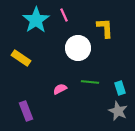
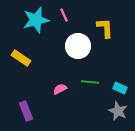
cyan star: rotated 20 degrees clockwise
white circle: moved 2 px up
cyan rectangle: rotated 48 degrees counterclockwise
